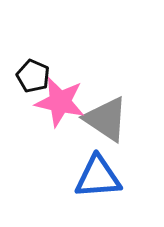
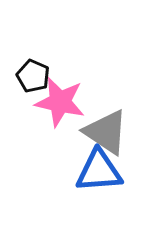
gray triangle: moved 13 px down
blue triangle: moved 1 px right, 6 px up
